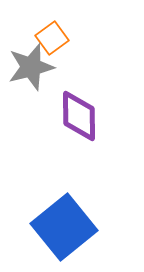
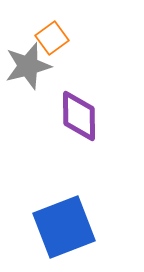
gray star: moved 3 px left, 1 px up
blue square: rotated 18 degrees clockwise
